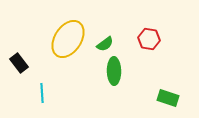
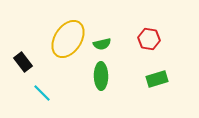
green semicircle: moved 3 px left; rotated 24 degrees clockwise
black rectangle: moved 4 px right, 1 px up
green ellipse: moved 13 px left, 5 px down
cyan line: rotated 42 degrees counterclockwise
green rectangle: moved 11 px left, 19 px up; rotated 35 degrees counterclockwise
